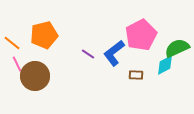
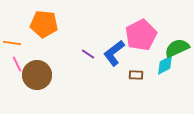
orange pentagon: moved 11 px up; rotated 20 degrees clockwise
orange line: rotated 30 degrees counterclockwise
brown circle: moved 2 px right, 1 px up
